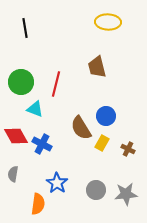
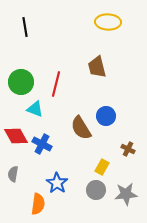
black line: moved 1 px up
yellow rectangle: moved 24 px down
